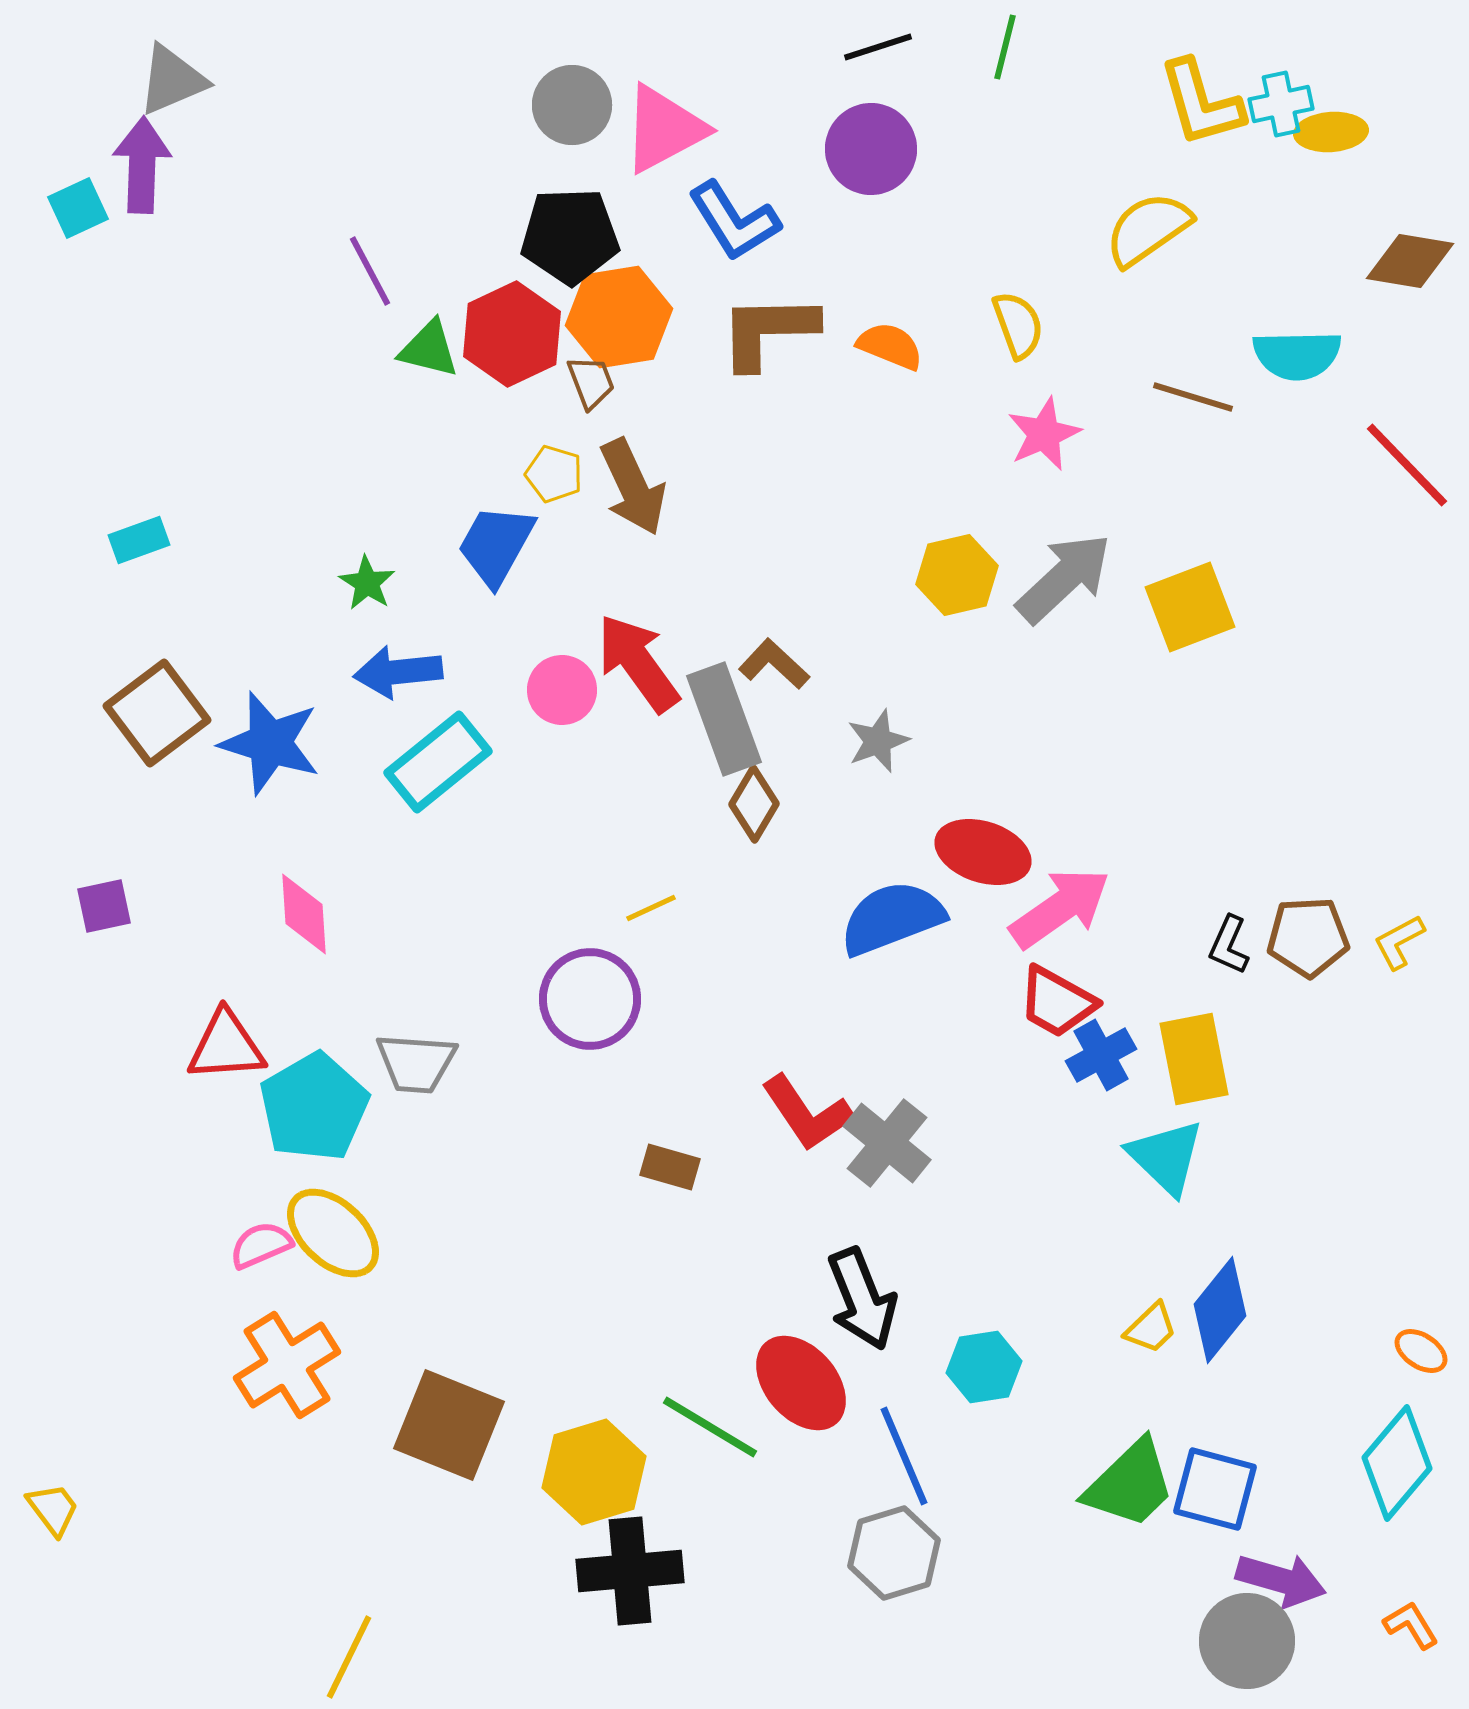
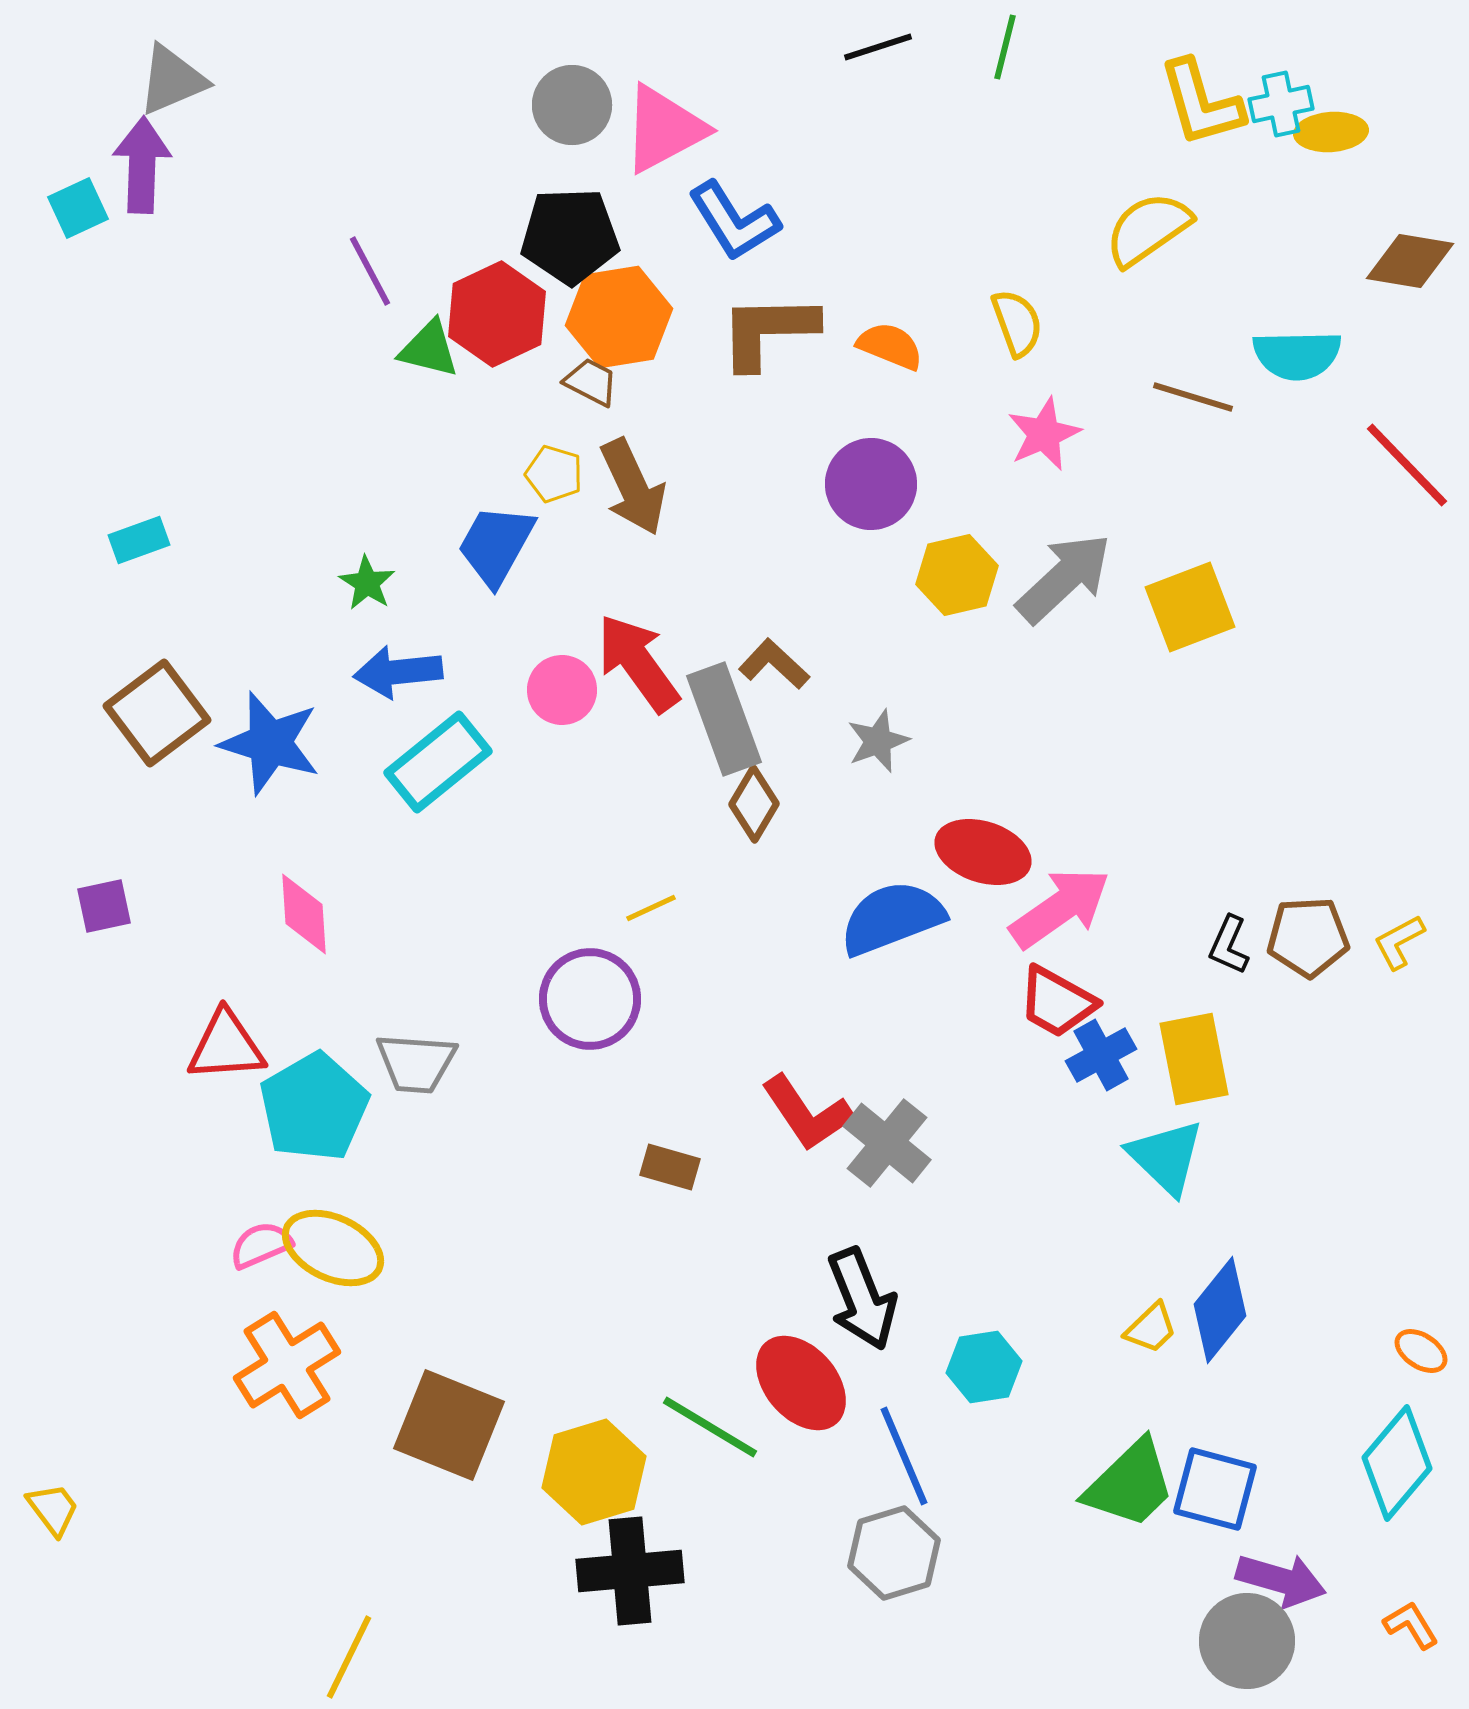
purple circle at (871, 149): moved 335 px down
yellow semicircle at (1018, 325): moved 1 px left, 2 px up
red hexagon at (512, 334): moved 15 px left, 20 px up
brown trapezoid at (591, 382): rotated 42 degrees counterclockwise
yellow ellipse at (333, 1233): moved 15 px down; rotated 18 degrees counterclockwise
